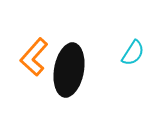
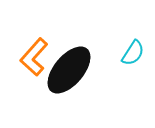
black ellipse: rotated 30 degrees clockwise
